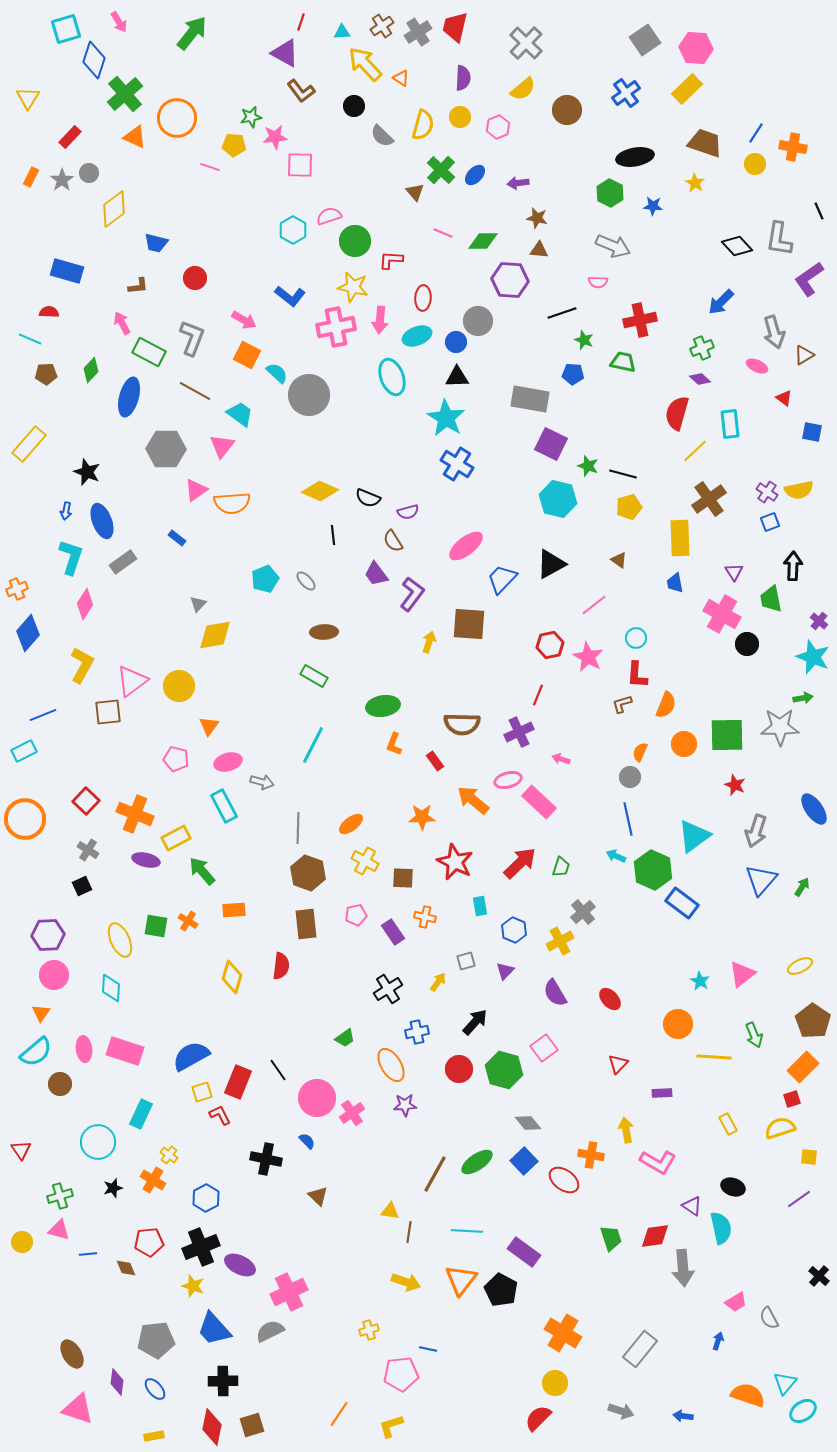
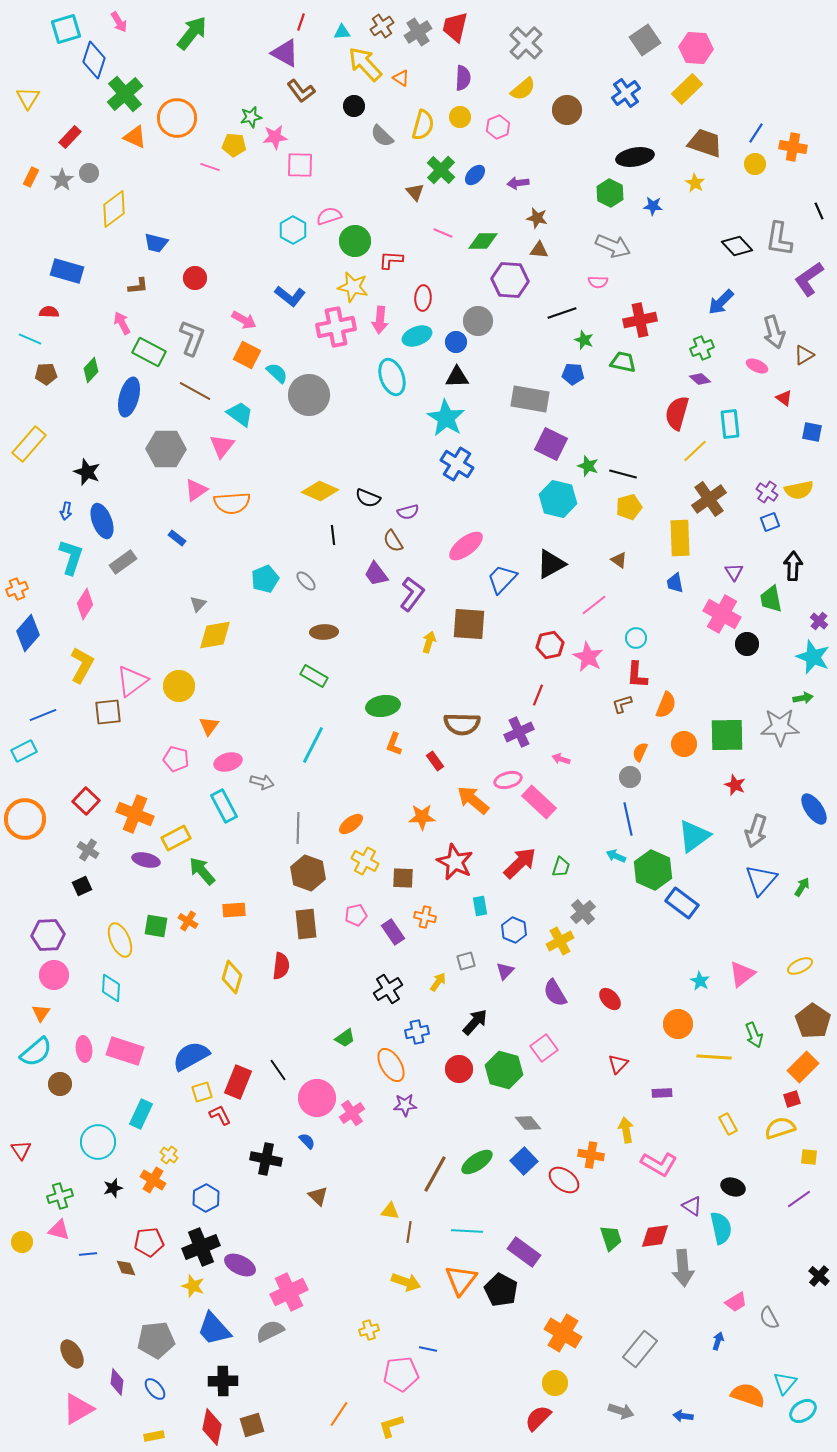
pink L-shape at (658, 1162): moved 1 px right, 2 px down
pink triangle at (78, 1409): rotated 48 degrees counterclockwise
